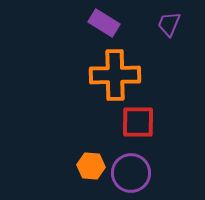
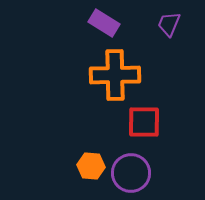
red square: moved 6 px right
